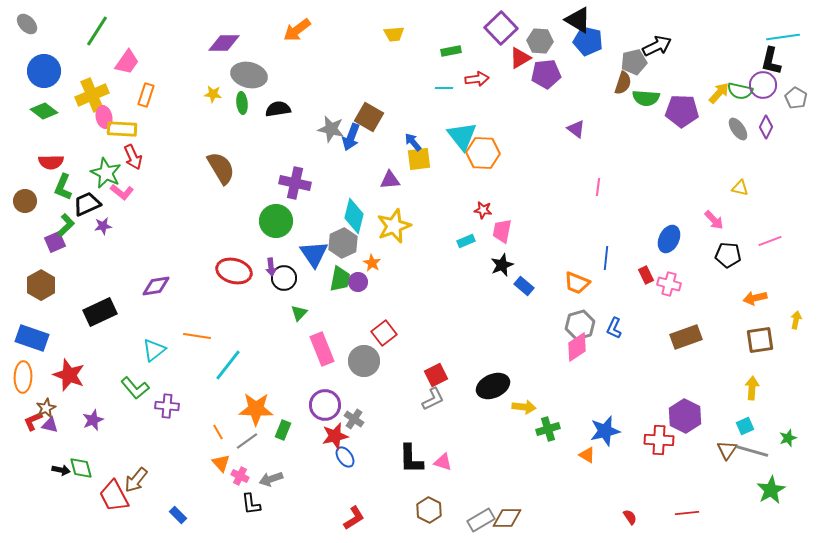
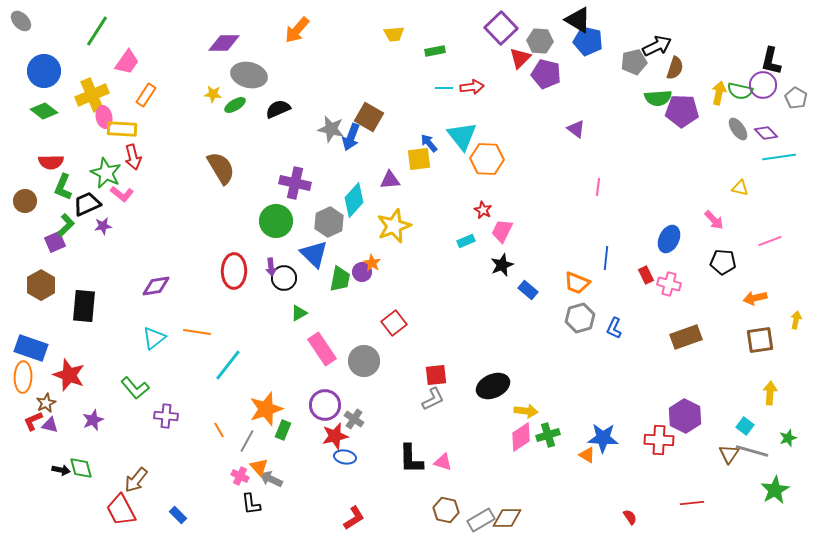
gray ellipse at (27, 24): moved 6 px left, 3 px up
orange arrow at (297, 30): rotated 12 degrees counterclockwise
cyan line at (783, 37): moved 4 px left, 120 px down
green rectangle at (451, 51): moved 16 px left
red triangle at (520, 58): rotated 15 degrees counterclockwise
purple pentagon at (546, 74): rotated 20 degrees clockwise
red arrow at (477, 79): moved 5 px left, 8 px down
brown semicircle at (623, 83): moved 52 px right, 15 px up
yellow arrow at (719, 93): rotated 30 degrees counterclockwise
orange rectangle at (146, 95): rotated 15 degrees clockwise
green semicircle at (646, 98): moved 12 px right; rotated 8 degrees counterclockwise
green ellipse at (242, 103): moved 7 px left, 2 px down; rotated 65 degrees clockwise
black semicircle at (278, 109): rotated 15 degrees counterclockwise
purple diamond at (766, 127): moved 6 px down; rotated 70 degrees counterclockwise
blue arrow at (413, 142): moved 16 px right, 1 px down
orange hexagon at (483, 153): moved 4 px right, 6 px down
red arrow at (133, 157): rotated 10 degrees clockwise
pink L-shape at (122, 192): moved 2 px down
red star at (483, 210): rotated 18 degrees clockwise
cyan diamond at (354, 216): moved 16 px up; rotated 28 degrees clockwise
pink trapezoid at (502, 231): rotated 15 degrees clockwise
gray hexagon at (343, 243): moved 14 px left, 21 px up
blue triangle at (314, 254): rotated 12 degrees counterclockwise
black pentagon at (728, 255): moved 5 px left, 7 px down
red ellipse at (234, 271): rotated 76 degrees clockwise
purple circle at (358, 282): moved 4 px right, 10 px up
blue rectangle at (524, 286): moved 4 px right, 4 px down
black rectangle at (100, 312): moved 16 px left, 6 px up; rotated 60 degrees counterclockwise
green triangle at (299, 313): rotated 18 degrees clockwise
gray hexagon at (580, 325): moved 7 px up
red square at (384, 333): moved 10 px right, 10 px up
orange line at (197, 336): moved 4 px up
blue rectangle at (32, 338): moved 1 px left, 10 px down
pink diamond at (577, 347): moved 56 px left, 90 px down
pink rectangle at (322, 349): rotated 12 degrees counterclockwise
cyan triangle at (154, 350): moved 12 px up
red square at (436, 375): rotated 20 degrees clockwise
yellow arrow at (752, 388): moved 18 px right, 5 px down
purple cross at (167, 406): moved 1 px left, 10 px down
yellow arrow at (524, 407): moved 2 px right, 4 px down
brown star at (46, 408): moved 5 px up
orange star at (256, 409): moved 10 px right; rotated 20 degrees counterclockwise
cyan square at (745, 426): rotated 30 degrees counterclockwise
green cross at (548, 429): moved 6 px down
blue star at (605, 431): moved 2 px left, 7 px down; rotated 16 degrees clockwise
orange line at (218, 432): moved 1 px right, 2 px up
gray line at (247, 441): rotated 25 degrees counterclockwise
brown triangle at (727, 450): moved 2 px right, 4 px down
blue ellipse at (345, 457): rotated 45 degrees counterclockwise
orange triangle at (221, 463): moved 38 px right, 4 px down
gray arrow at (271, 479): rotated 45 degrees clockwise
green star at (771, 490): moved 4 px right
red trapezoid at (114, 496): moved 7 px right, 14 px down
brown hexagon at (429, 510): moved 17 px right; rotated 15 degrees counterclockwise
red line at (687, 513): moved 5 px right, 10 px up
